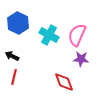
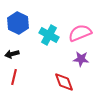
pink semicircle: moved 3 px right, 2 px up; rotated 45 degrees clockwise
black arrow: moved 2 px up; rotated 40 degrees counterclockwise
